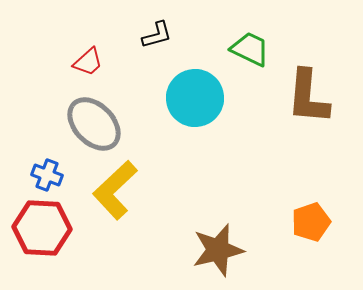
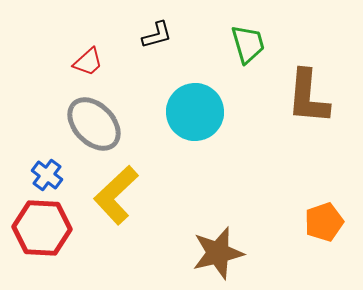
green trapezoid: moved 2 px left, 5 px up; rotated 48 degrees clockwise
cyan circle: moved 14 px down
blue cross: rotated 16 degrees clockwise
yellow L-shape: moved 1 px right, 5 px down
orange pentagon: moved 13 px right
brown star: moved 3 px down
